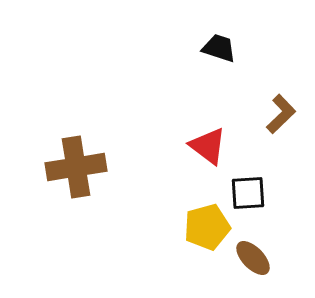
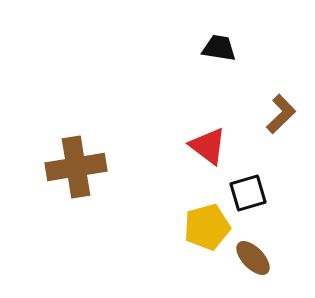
black trapezoid: rotated 9 degrees counterclockwise
black square: rotated 12 degrees counterclockwise
